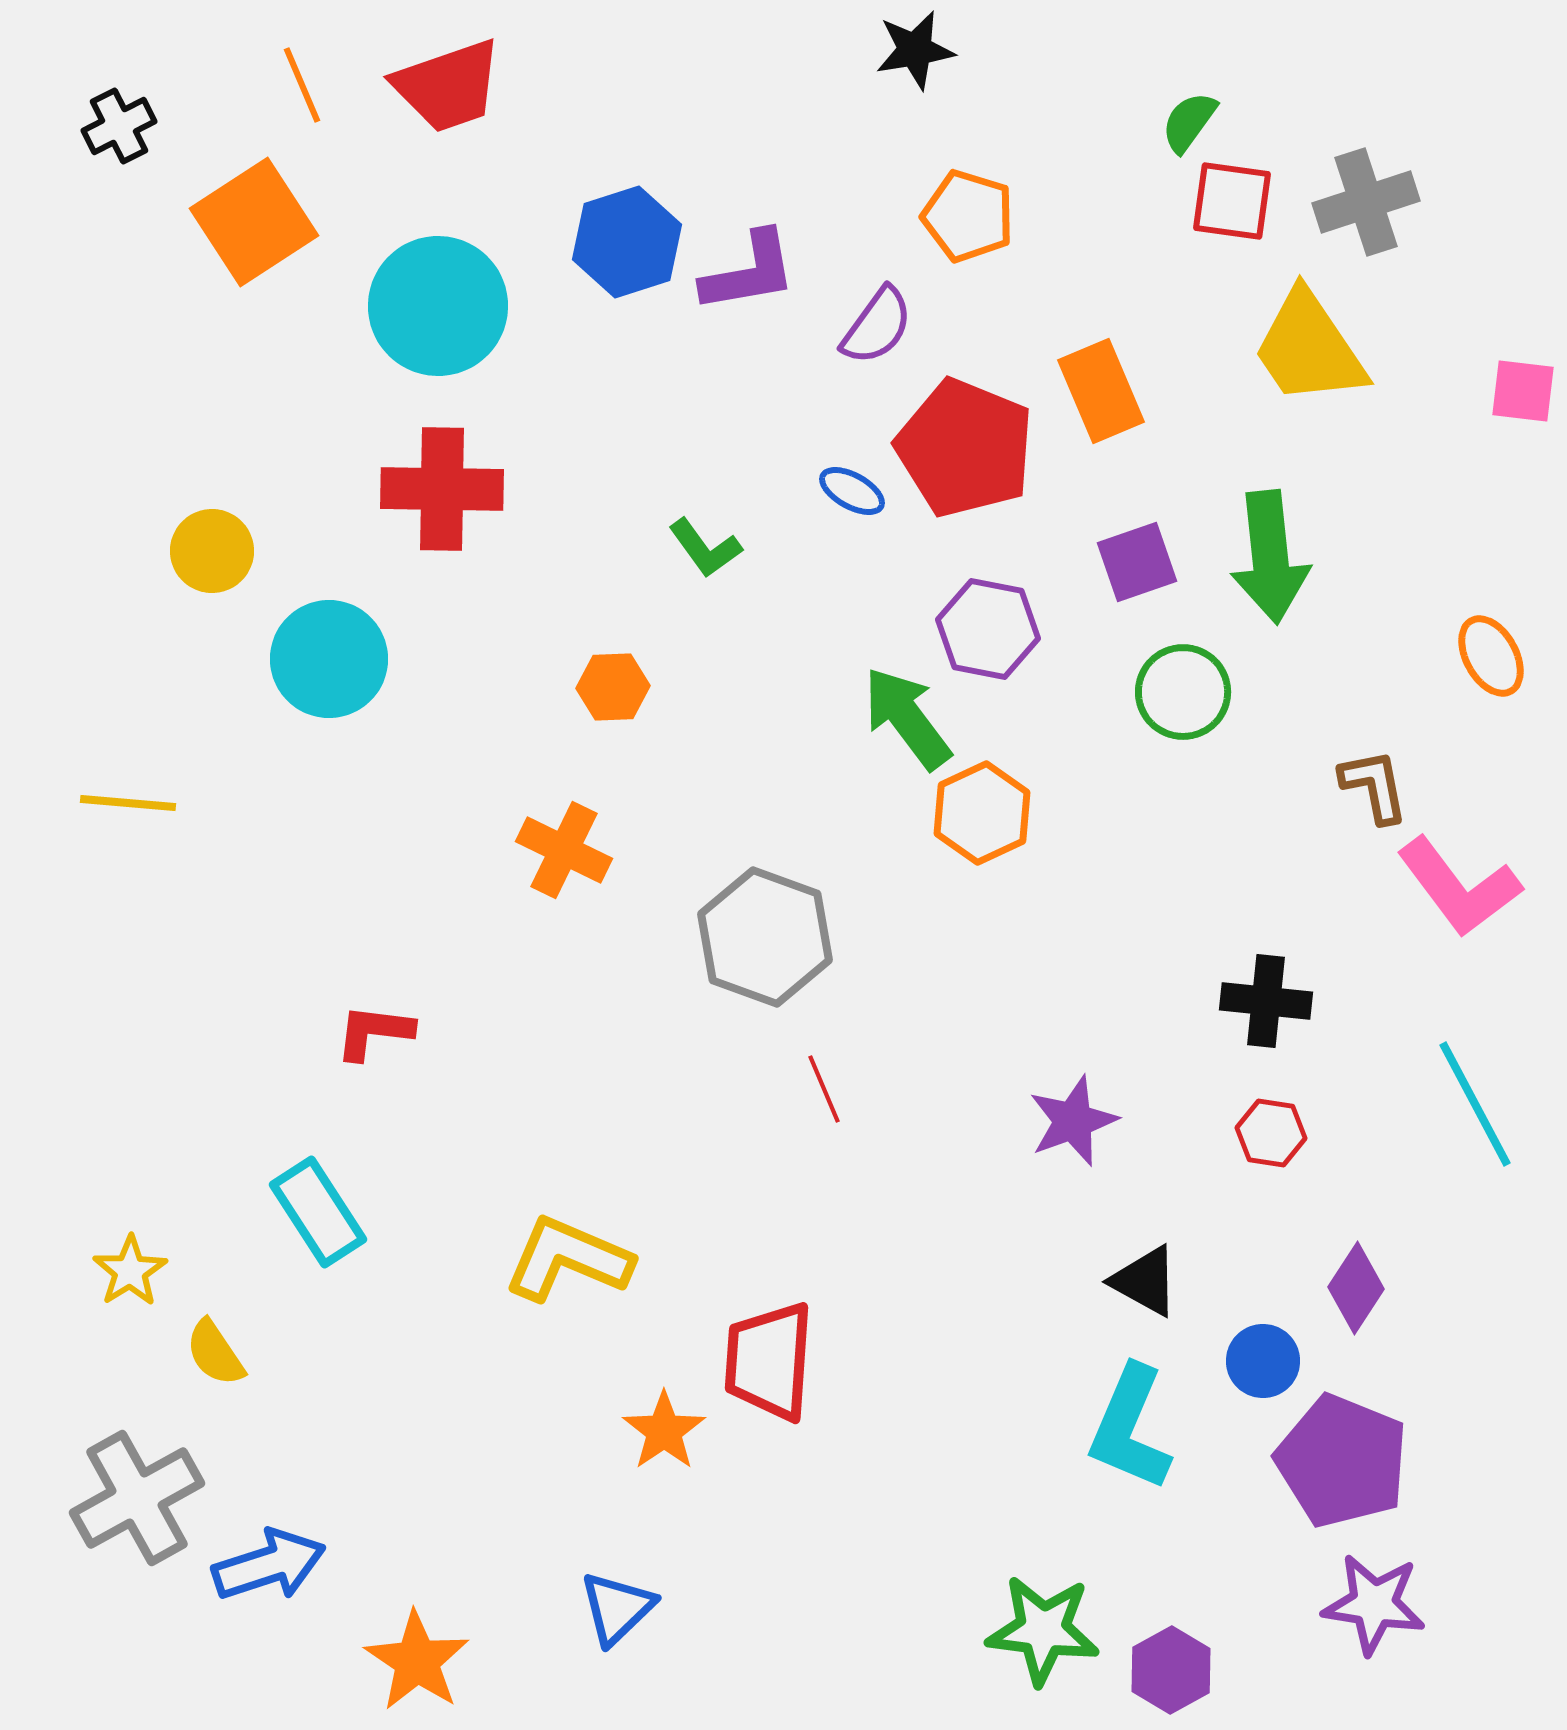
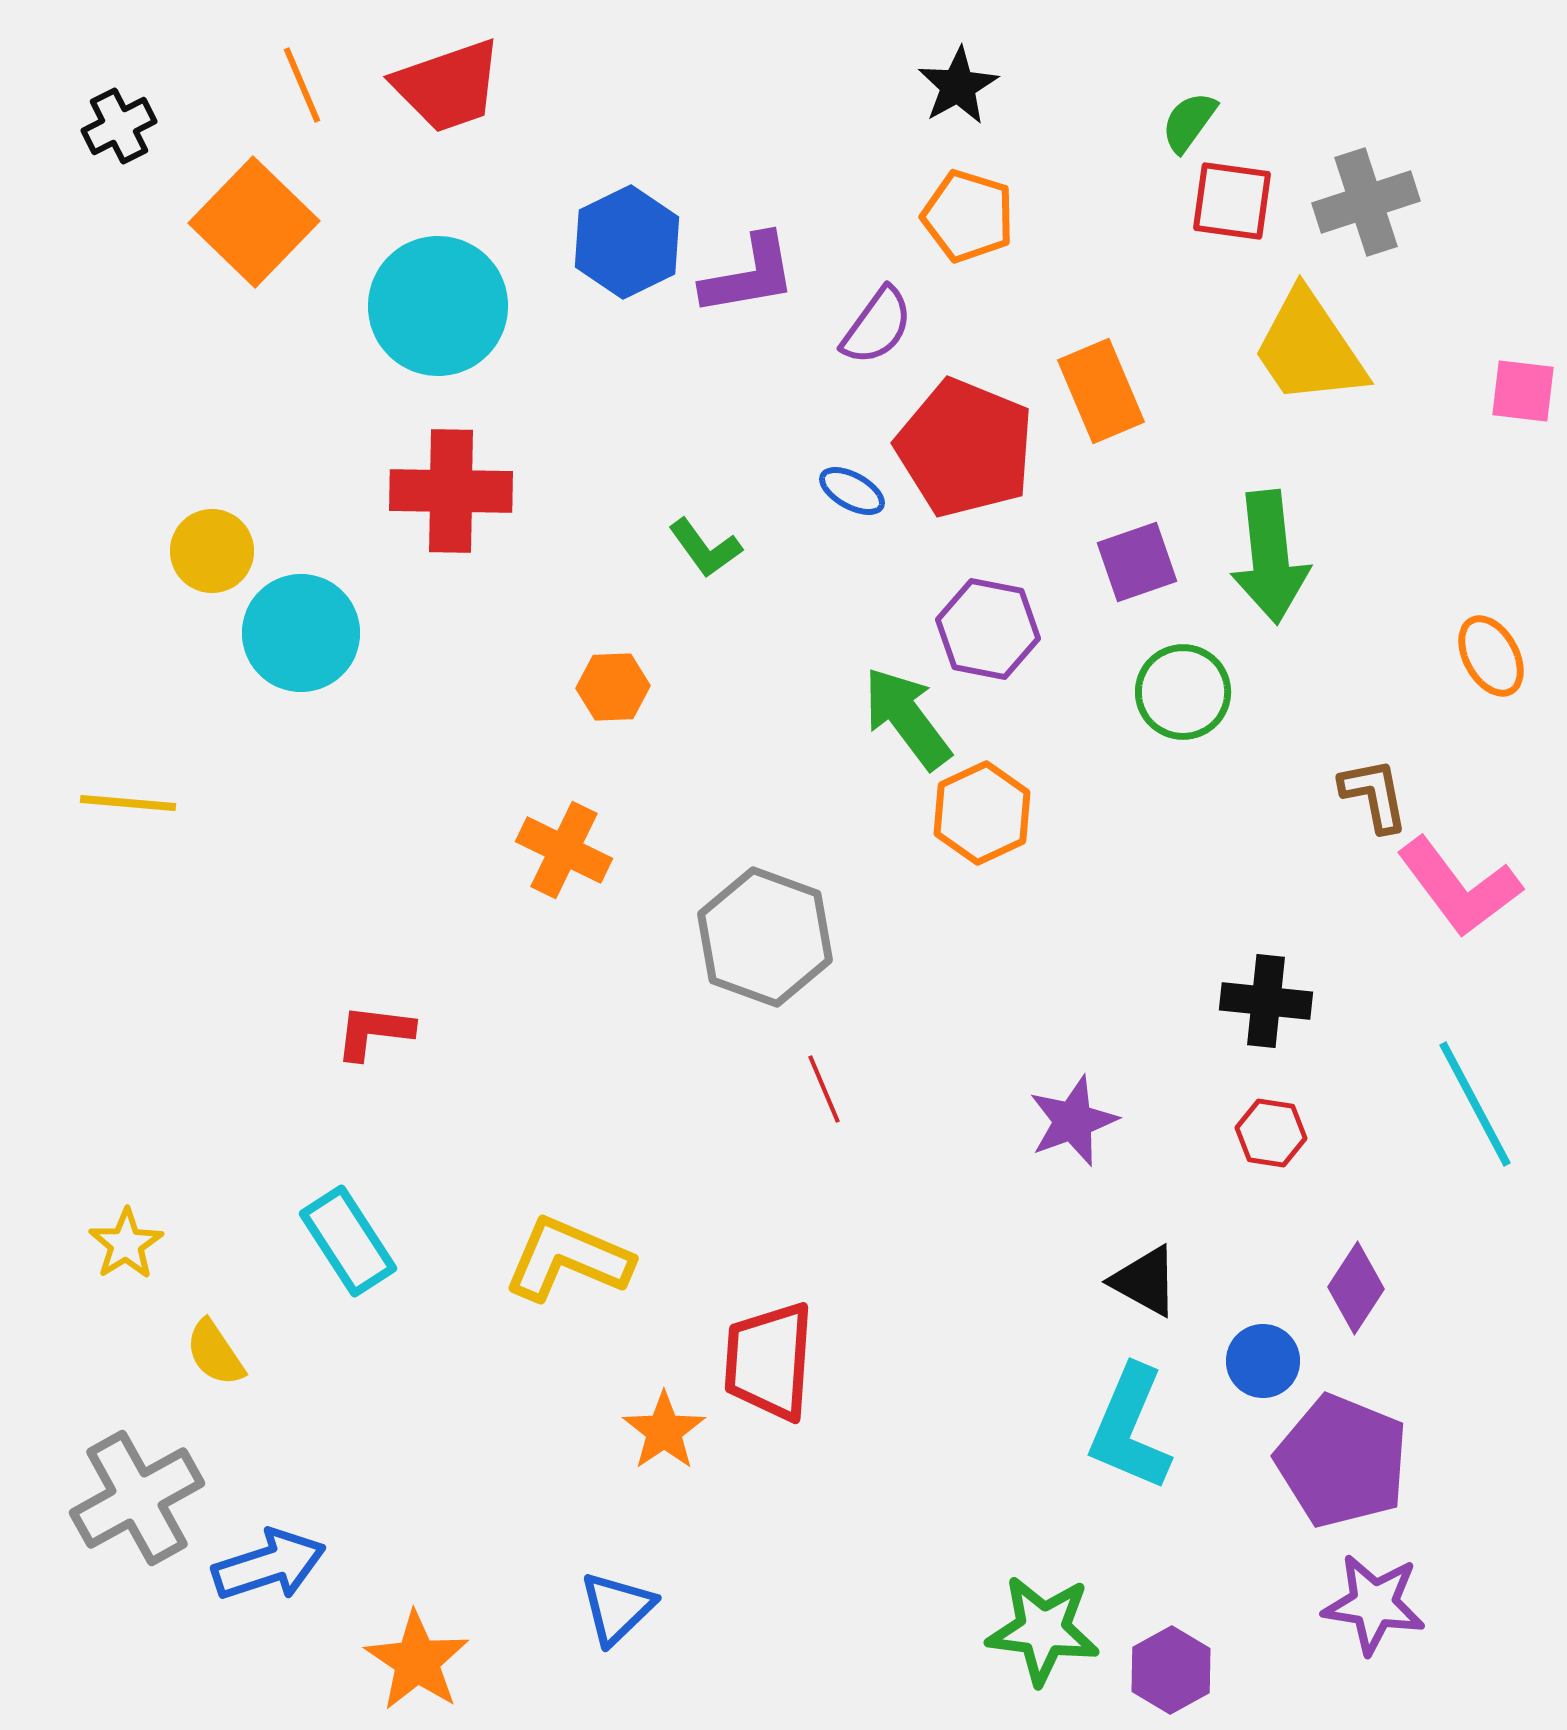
black star at (915, 50): moved 43 px right, 36 px down; rotated 20 degrees counterclockwise
orange square at (254, 222): rotated 13 degrees counterclockwise
blue hexagon at (627, 242): rotated 8 degrees counterclockwise
purple L-shape at (749, 272): moved 3 px down
red cross at (442, 489): moved 9 px right, 2 px down
cyan circle at (329, 659): moved 28 px left, 26 px up
brown L-shape at (1374, 786): moved 9 px down
cyan rectangle at (318, 1212): moved 30 px right, 29 px down
yellow star at (130, 1271): moved 4 px left, 27 px up
